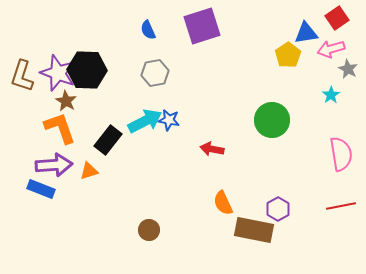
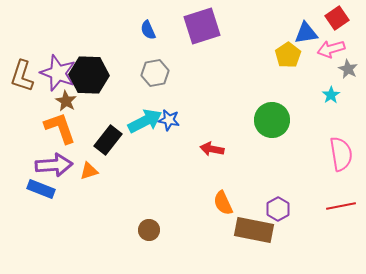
black hexagon: moved 2 px right, 5 px down
